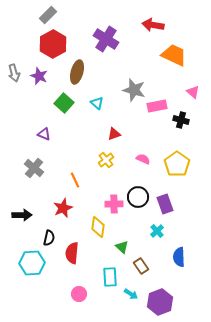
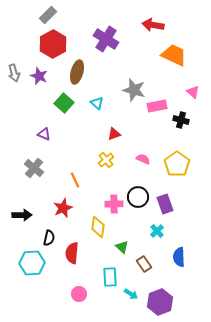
brown rectangle: moved 3 px right, 2 px up
